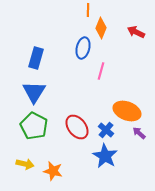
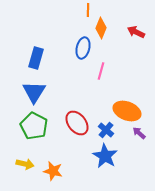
red ellipse: moved 4 px up
